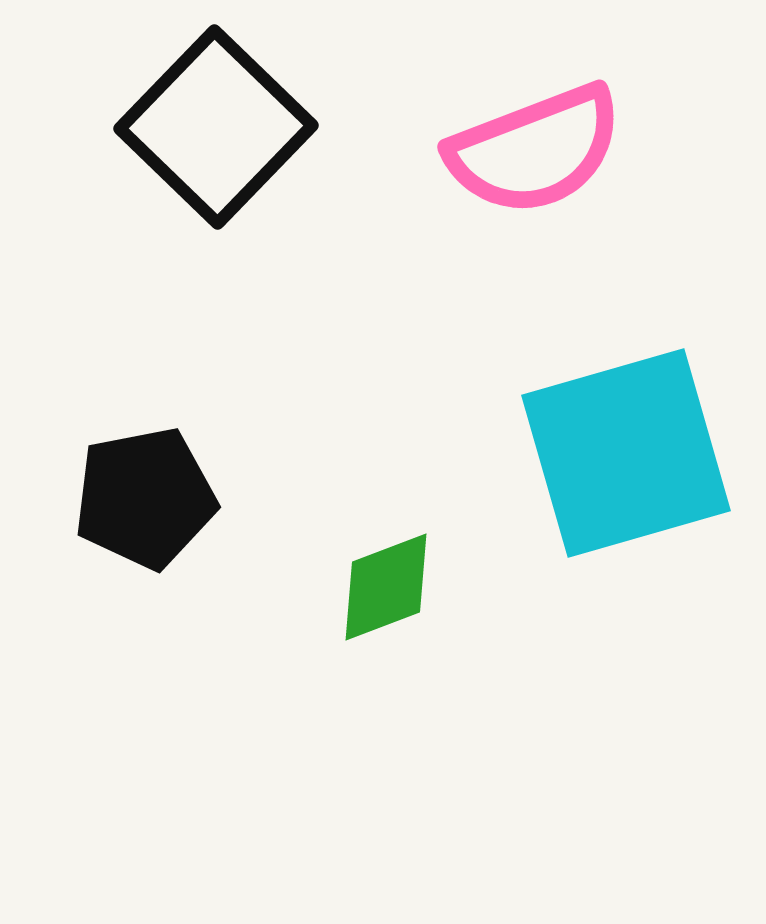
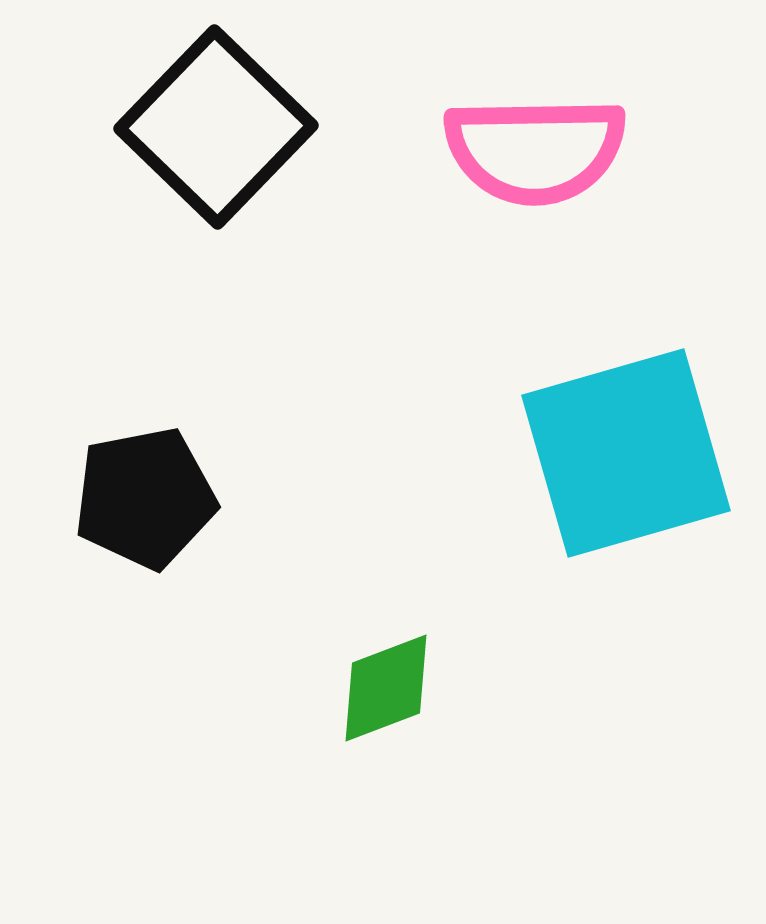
pink semicircle: rotated 20 degrees clockwise
green diamond: moved 101 px down
